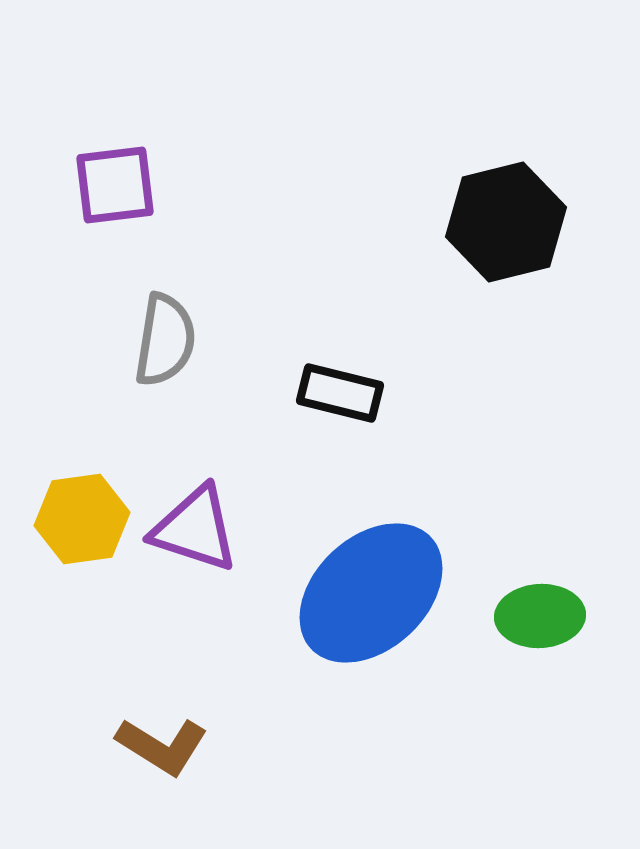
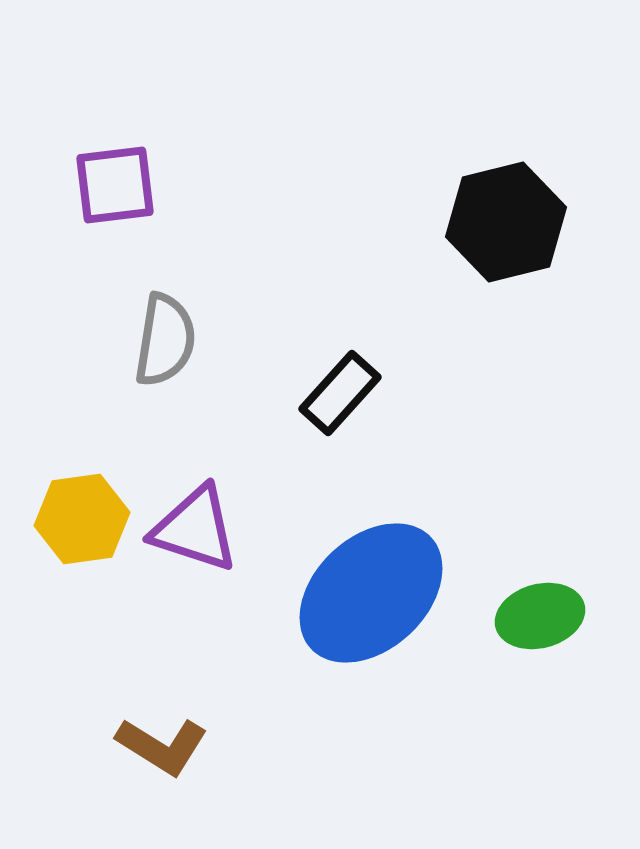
black rectangle: rotated 62 degrees counterclockwise
green ellipse: rotated 12 degrees counterclockwise
